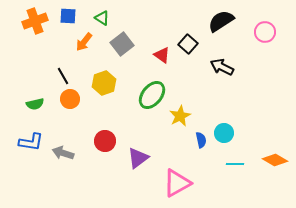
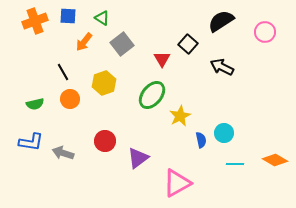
red triangle: moved 4 px down; rotated 24 degrees clockwise
black line: moved 4 px up
